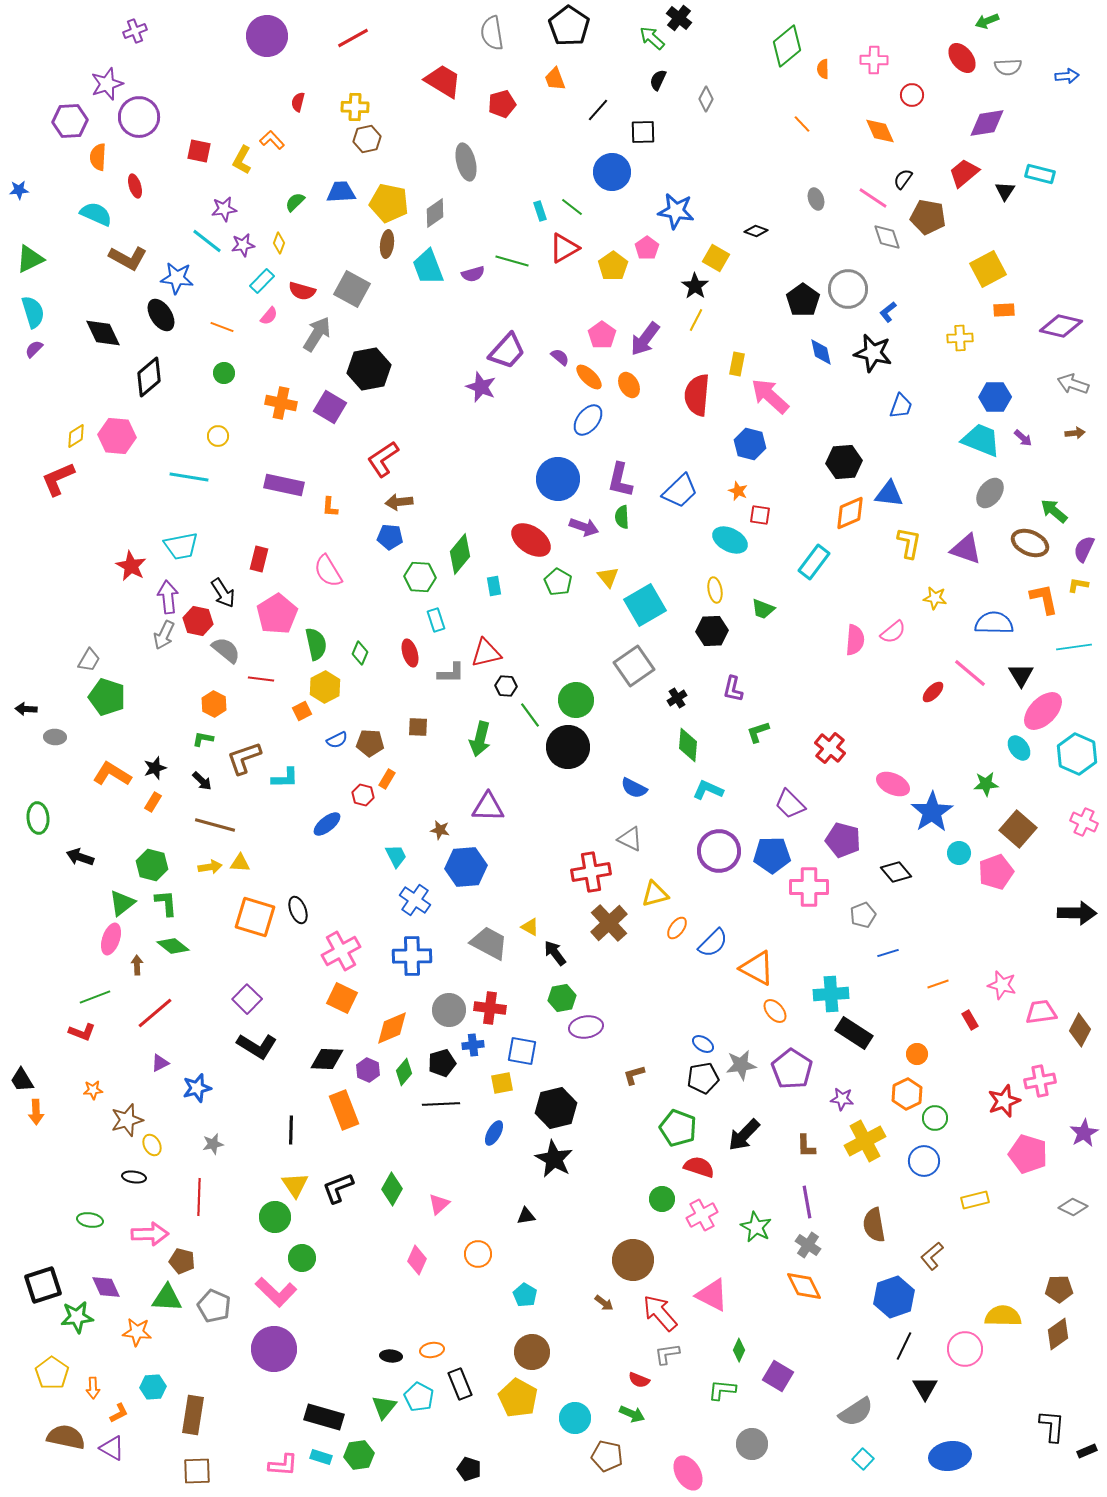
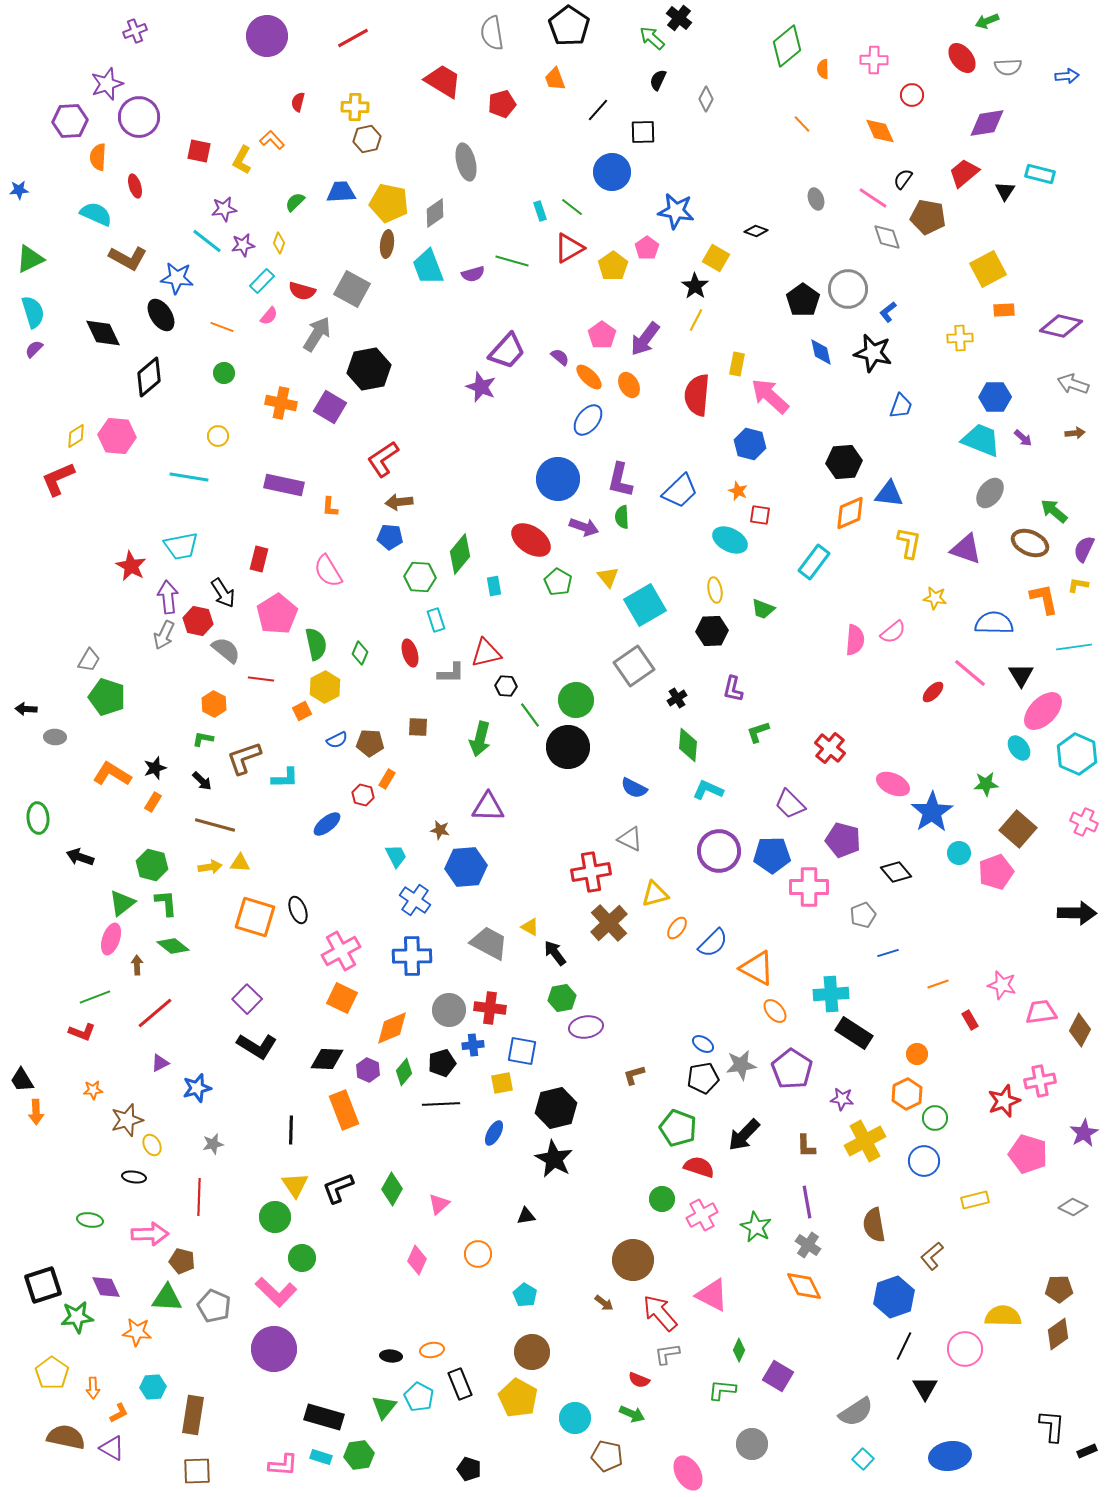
red triangle at (564, 248): moved 5 px right
